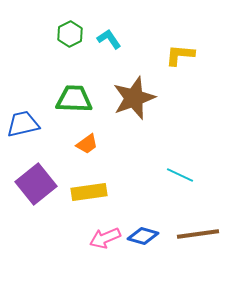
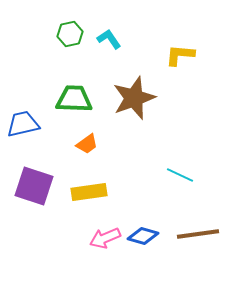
green hexagon: rotated 15 degrees clockwise
purple square: moved 2 px left, 2 px down; rotated 33 degrees counterclockwise
